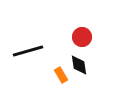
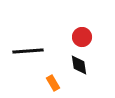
black line: rotated 12 degrees clockwise
orange rectangle: moved 8 px left, 8 px down
